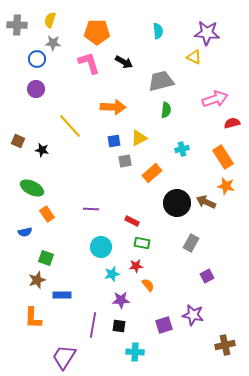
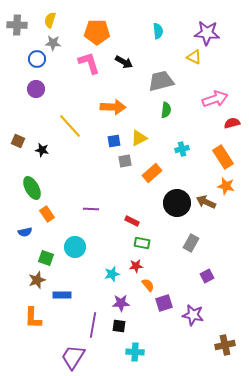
green ellipse at (32, 188): rotated 35 degrees clockwise
cyan circle at (101, 247): moved 26 px left
purple star at (121, 300): moved 3 px down
purple square at (164, 325): moved 22 px up
purple trapezoid at (64, 357): moved 9 px right
